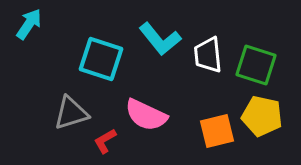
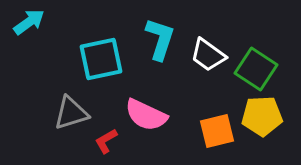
cyan arrow: moved 2 px up; rotated 20 degrees clockwise
cyan L-shape: rotated 123 degrees counterclockwise
white trapezoid: rotated 48 degrees counterclockwise
cyan square: rotated 30 degrees counterclockwise
green square: moved 4 px down; rotated 15 degrees clockwise
yellow pentagon: rotated 15 degrees counterclockwise
red L-shape: moved 1 px right
